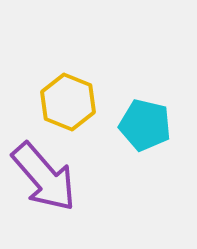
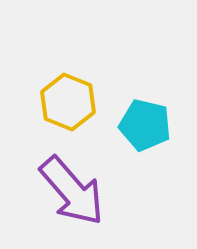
purple arrow: moved 28 px right, 14 px down
